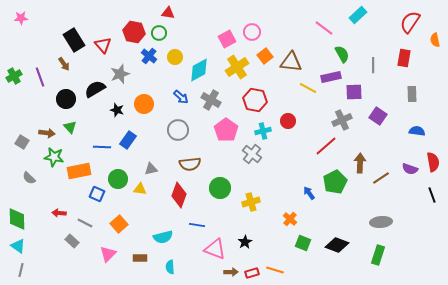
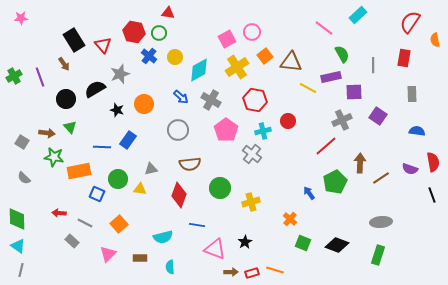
gray semicircle at (29, 178): moved 5 px left
